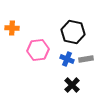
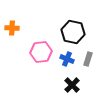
pink hexagon: moved 3 px right, 2 px down
gray rectangle: moved 2 px right; rotated 64 degrees counterclockwise
